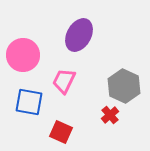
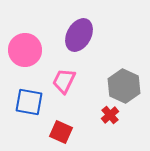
pink circle: moved 2 px right, 5 px up
